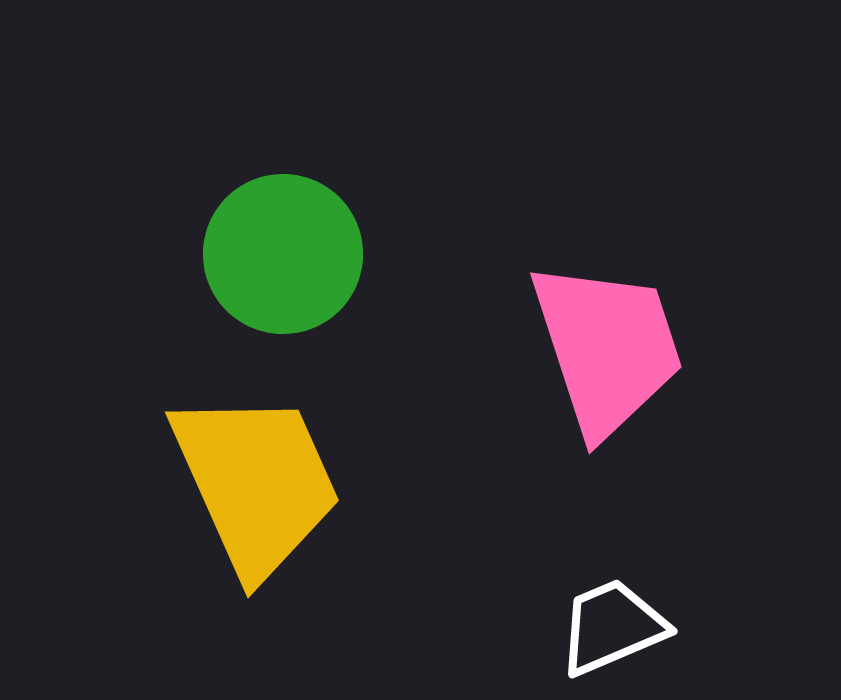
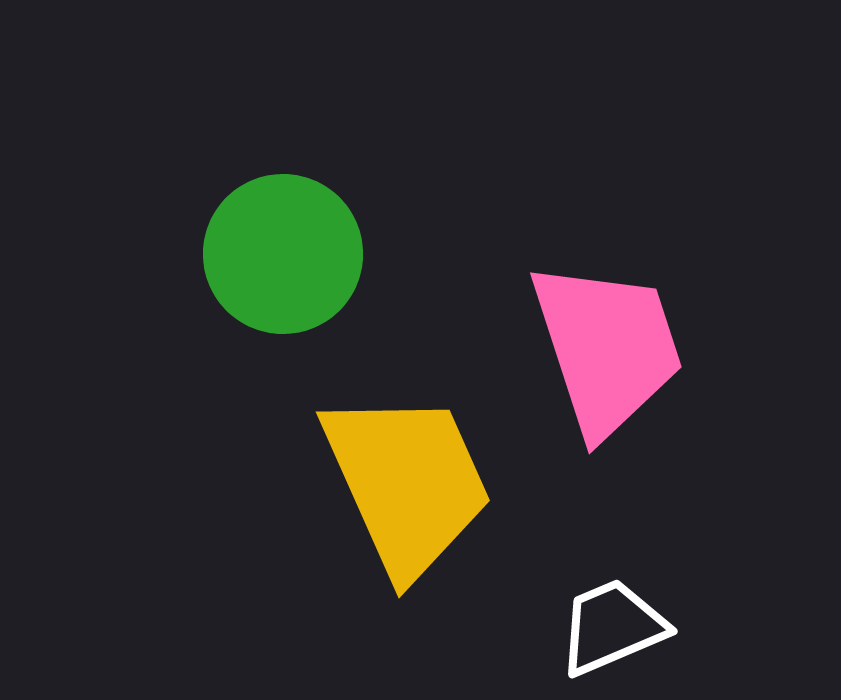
yellow trapezoid: moved 151 px right
